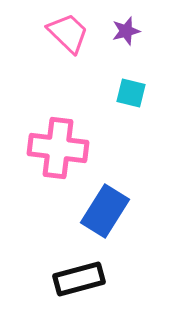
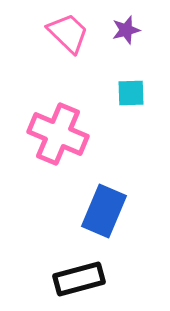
purple star: moved 1 px up
cyan square: rotated 16 degrees counterclockwise
pink cross: moved 14 px up; rotated 16 degrees clockwise
blue rectangle: moved 1 px left; rotated 9 degrees counterclockwise
